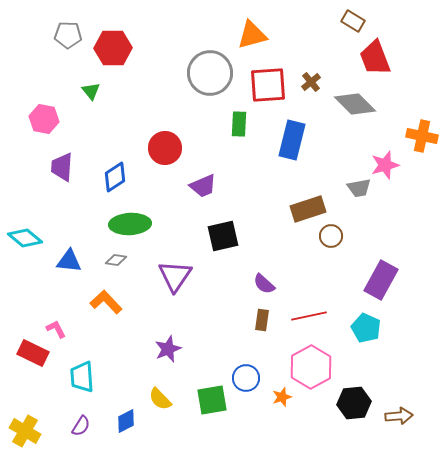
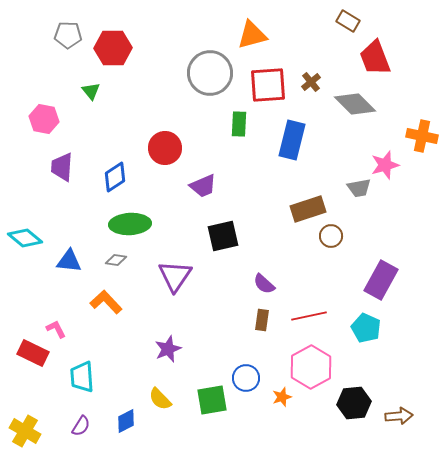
brown rectangle at (353, 21): moved 5 px left
